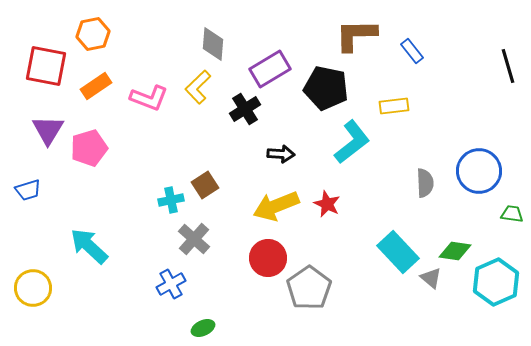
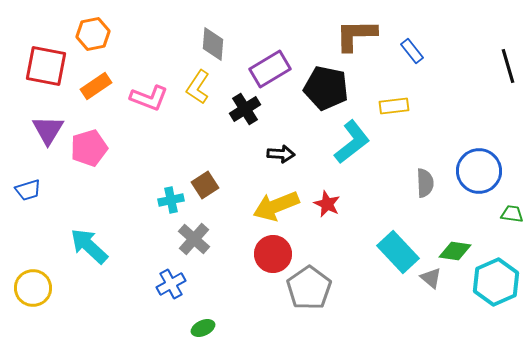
yellow L-shape: rotated 12 degrees counterclockwise
red circle: moved 5 px right, 4 px up
